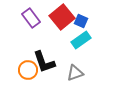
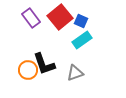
red square: moved 2 px left
cyan rectangle: moved 1 px right
black L-shape: moved 2 px down
